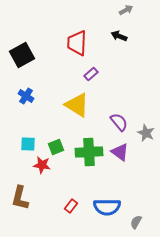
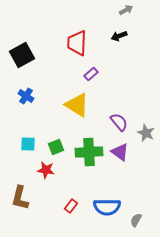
black arrow: rotated 42 degrees counterclockwise
red star: moved 4 px right, 5 px down
gray semicircle: moved 2 px up
